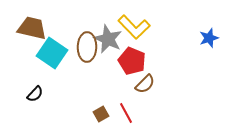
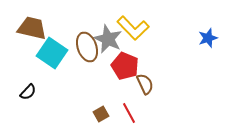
yellow L-shape: moved 1 px left, 1 px down
blue star: moved 1 px left
brown ellipse: rotated 20 degrees counterclockwise
red pentagon: moved 7 px left, 5 px down
brown semicircle: rotated 70 degrees counterclockwise
black semicircle: moved 7 px left, 2 px up
red line: moved 3 px right
